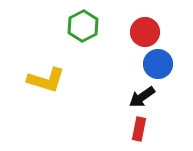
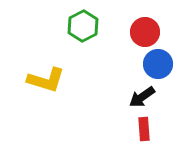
red rectangle: moved 5 px right; rotated 15 degrees counterclockwise
